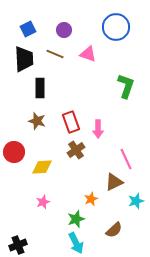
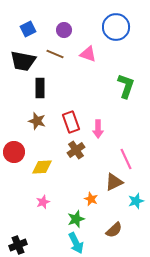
black trapezoid: moved 1 px left, 2 px down; rotated 104 degrees clockwise
orange star: rotated 24 degrees counterclockwise
